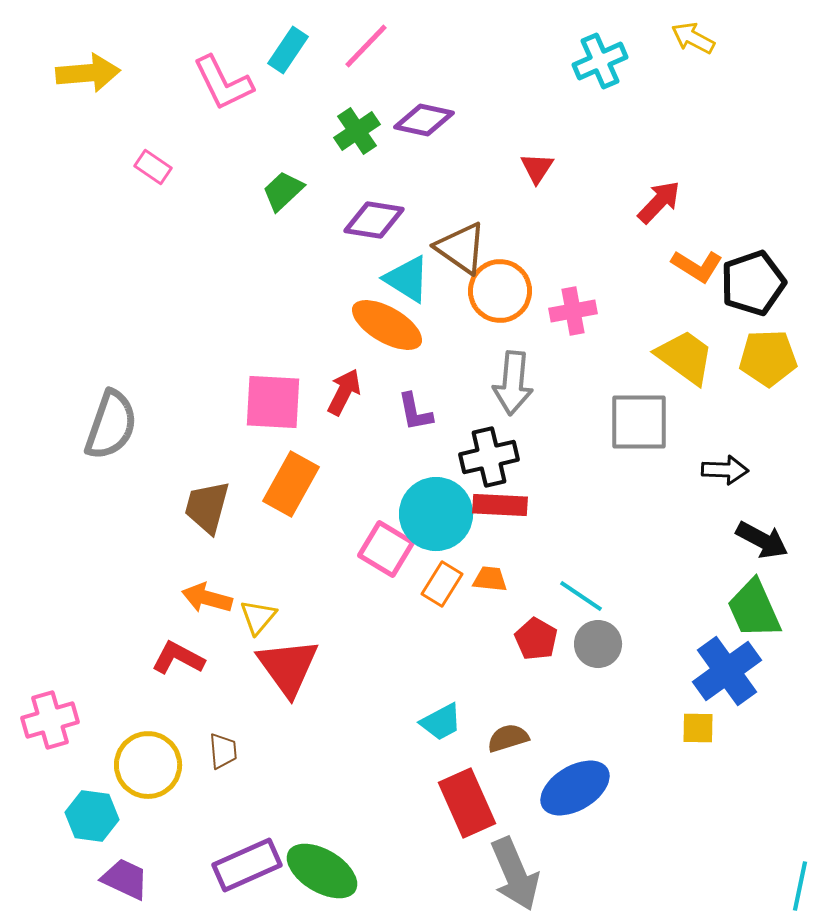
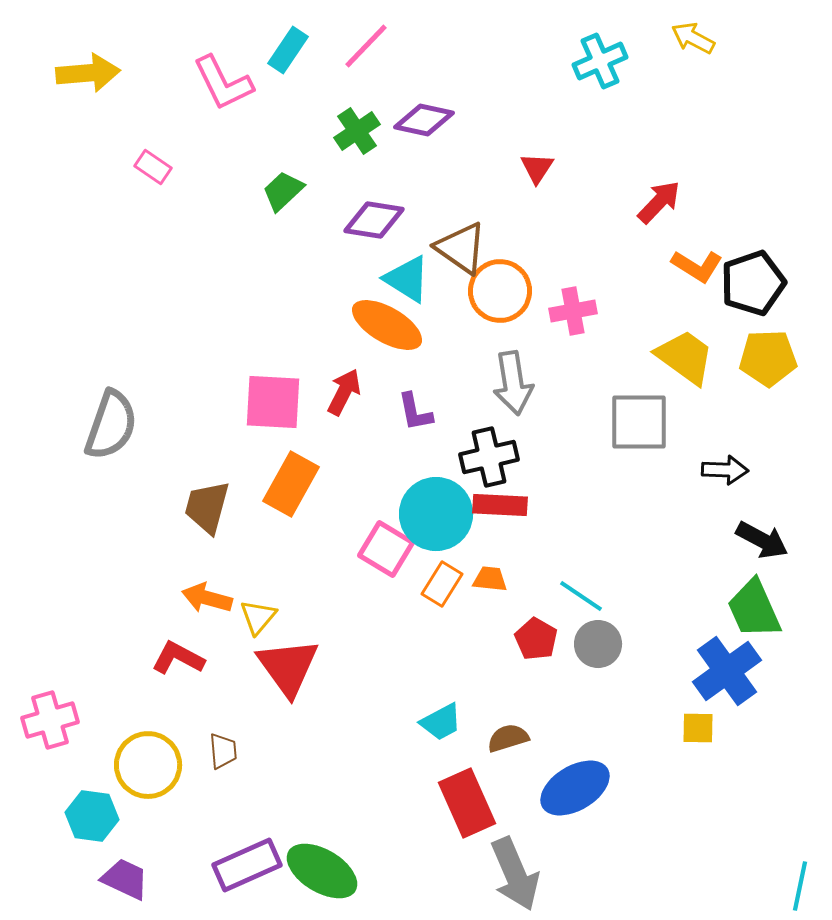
gray arrow at (513, 383): rotated 14 degrees counterclockwise
